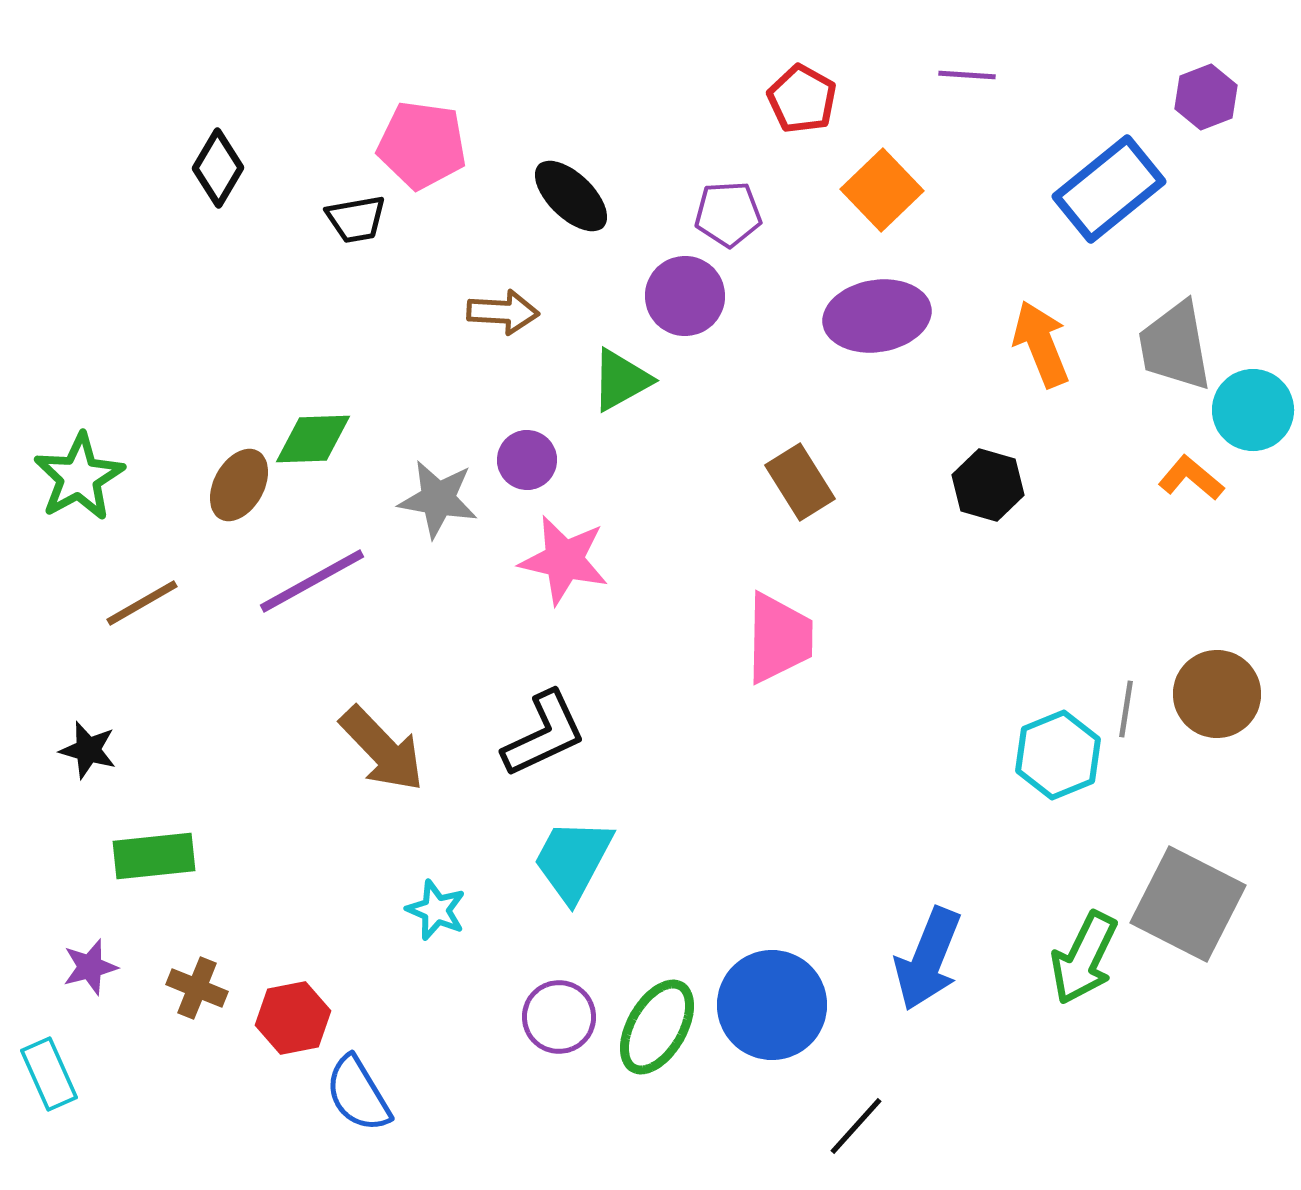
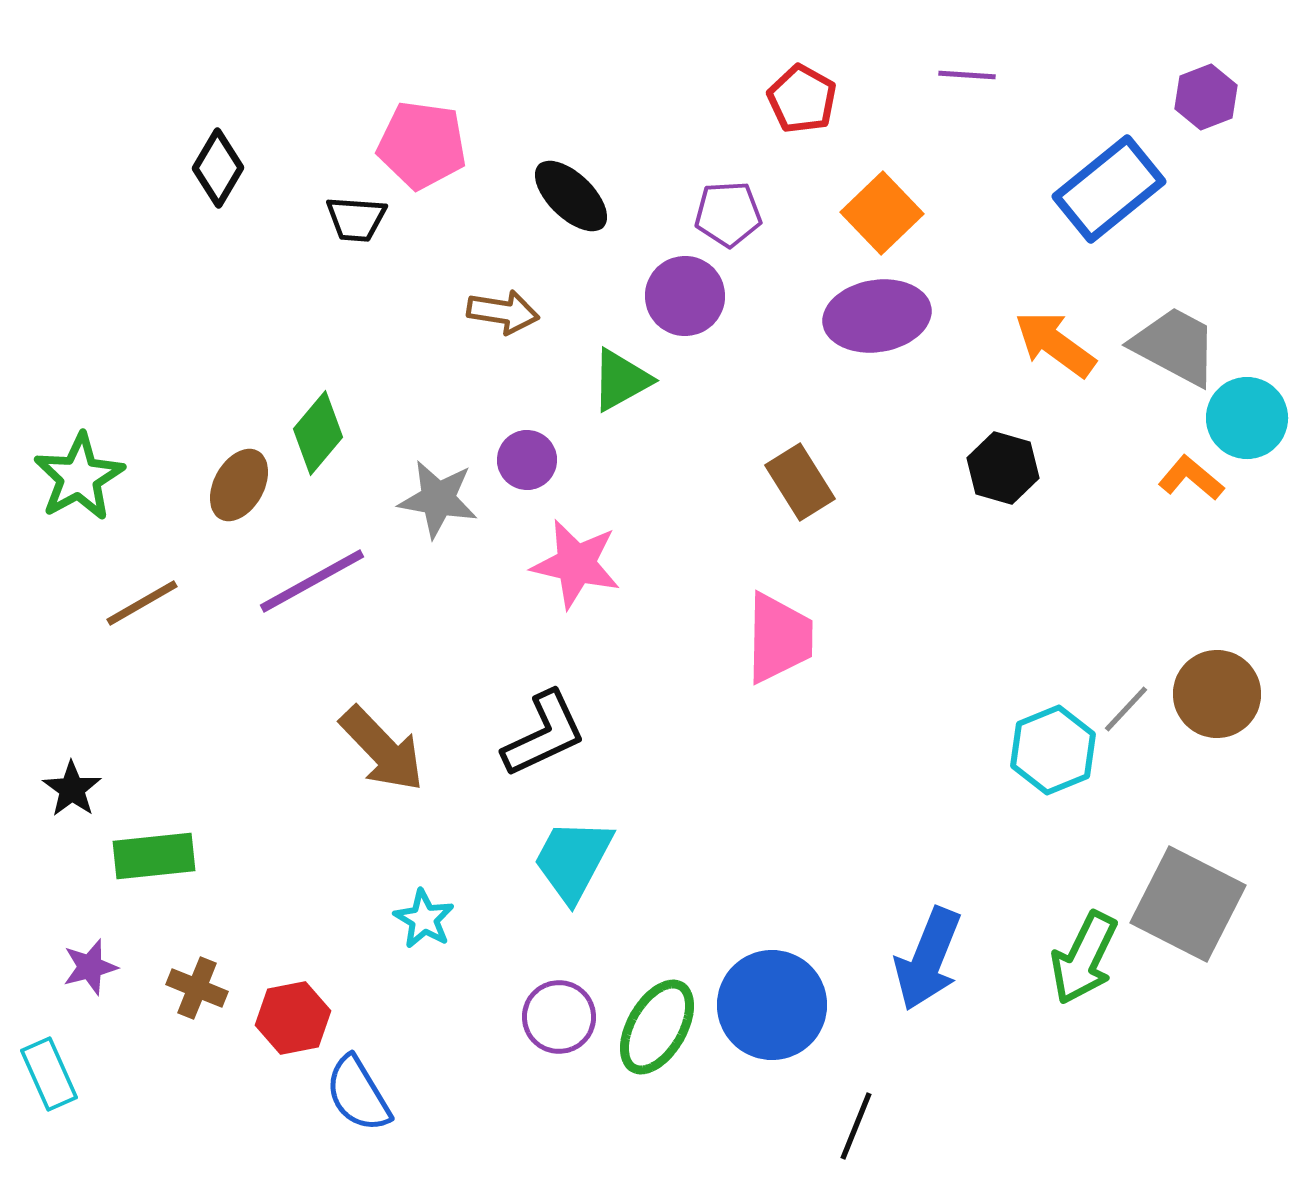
orange square at (882, 190): moved 23 px down
black trapezoid at (356, 219): rotated 14 degrees clockwise
brown arrow at (503, 312): rotated 6 degrees clockwise
orange arrow at (1041, 344): moved 14 px right; rotated 32 degrees counterclockwise
gray trapezoid at (1175, 346): rotated 128 degrees clockwise
cyan circle at (1253, 410): moved 6 px left, 8 px down
green diamond at (313, 439): moved 5 px right, 6 px up; rotated 48 degrees counterclockwise
black hexagon at (988, 485): moved 15 px right, 17 px up
pink star at (564, 560): moved 12 px right, 4 px down
gray line at (1126, 709): rotated 34 degrees clockwise
black star at (88, 750): moved 16 px left, 39 px down; rotated 20 degrees clockwise
cyan hexagon at (1058, 755): moved 5 px left, 5 px up
cyan star at (436, 910): moved 12 px left, 9 px down; rotated 8 degrees clockwise
black line at (856, 1126): rotated 20 degrees counterclockwise
